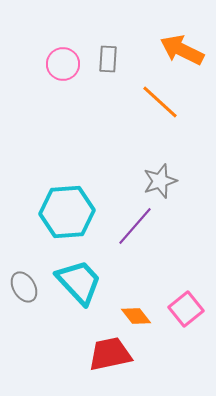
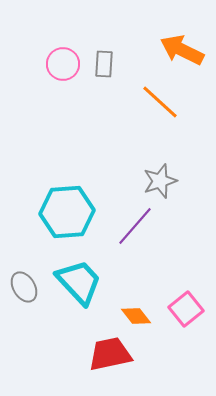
gray rectangle: moved 4 px left, 5 px down
